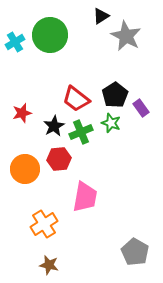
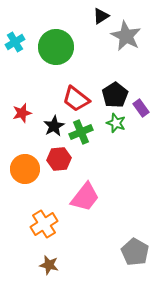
green circle: moved 6 px right, 12 px down
green star: moved 5 px right
pink trapezoid: rotated 28 degrees clockwise
